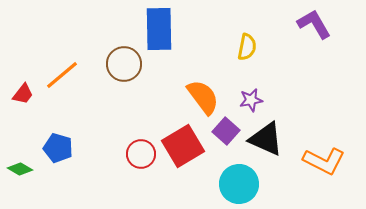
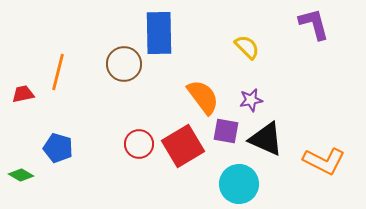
purple L-shape: rotated 15 degrees clockwise
blue rectangle: moved 4 px down
yellow semicircle: rotated 56 degrees counterclockwise
orange line: moved 4 px left, 3 px up; rotated 36 degrees counterclockwise
red trapezoid: rotated 140 degrees counterclockwise
purple square: rotated 32 degrees counterclockwise
red circle: moved 2 px left, 10 px up
green diamond: moved 1 px right, 6 px down
